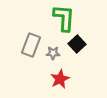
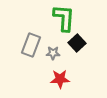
black square: moved 1 px up
red star: rotated 24 degrees clockwise
